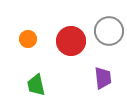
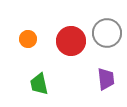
gray circle: moved 2 px left, 2 px down
purple trapezoid: moved 3 px right, 1 px down
green trapezoid: moved 3 px right, 1 px up
